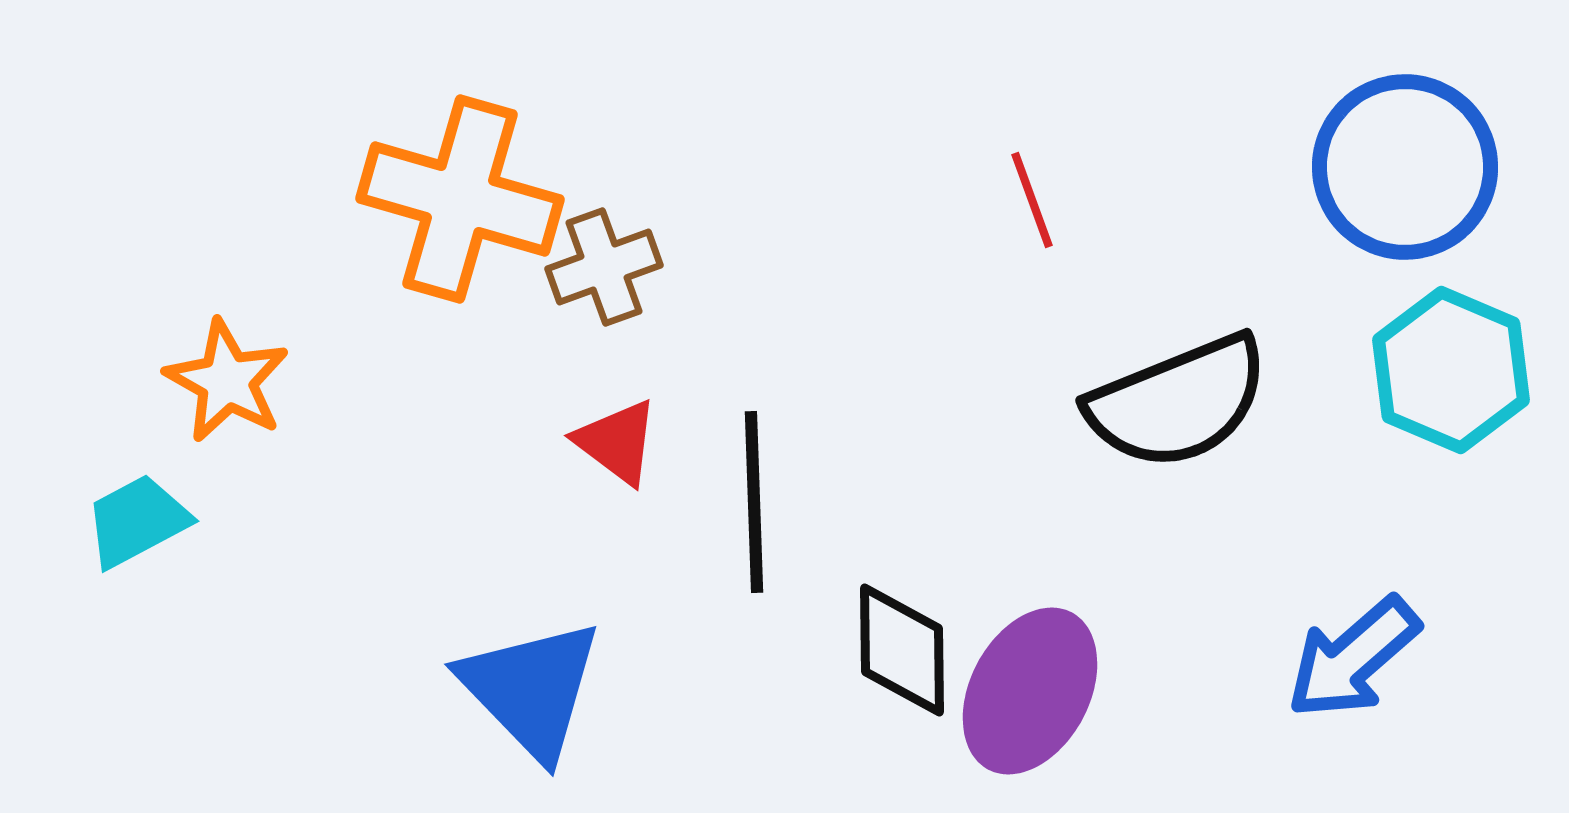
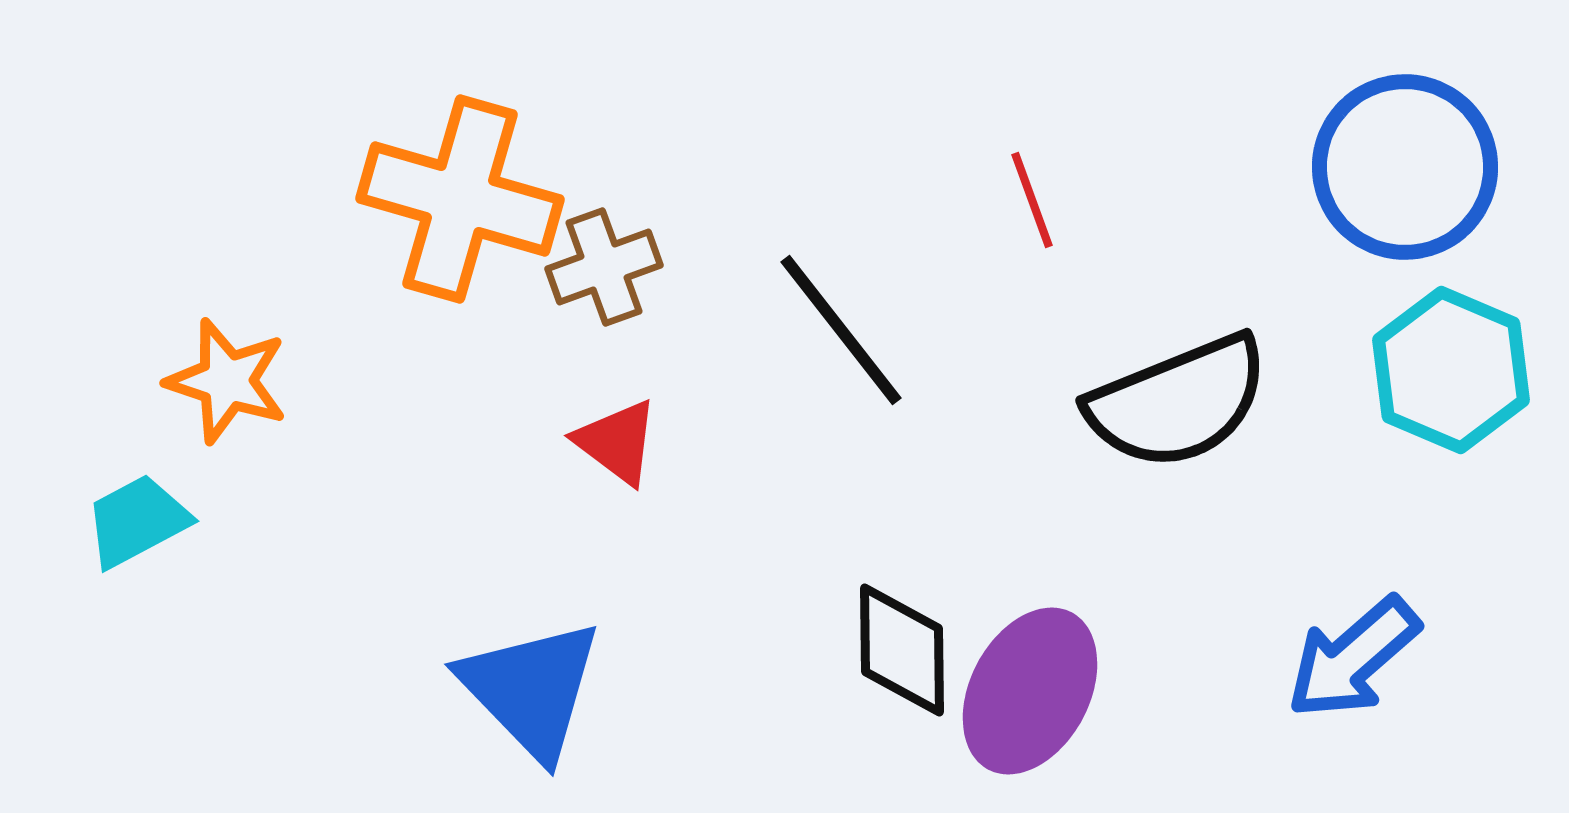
orange star: rotated 11 degrees counterclockwise
black line: moved 87 px right, 172 px up; rotated 36 degrees counterclockwise
